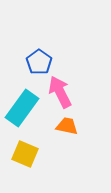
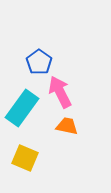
yellow square: moved 4 px down
